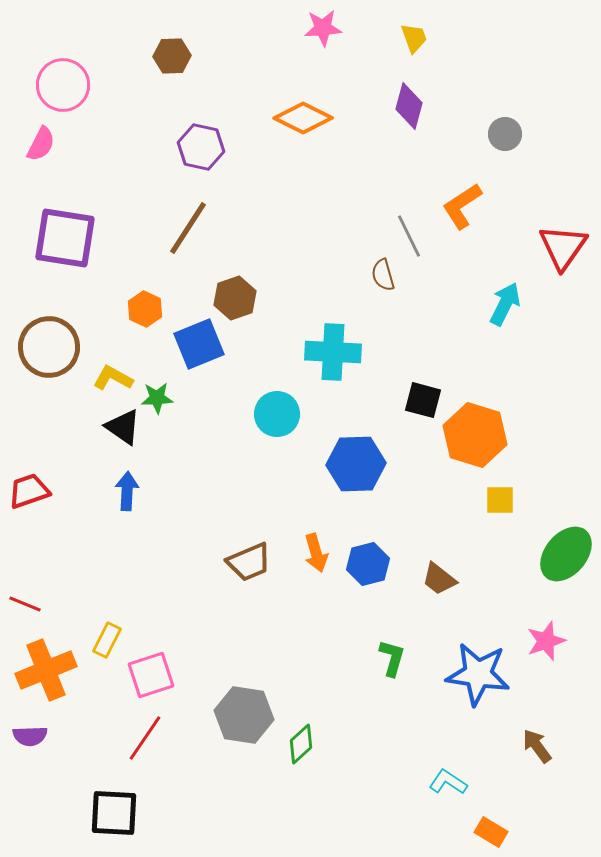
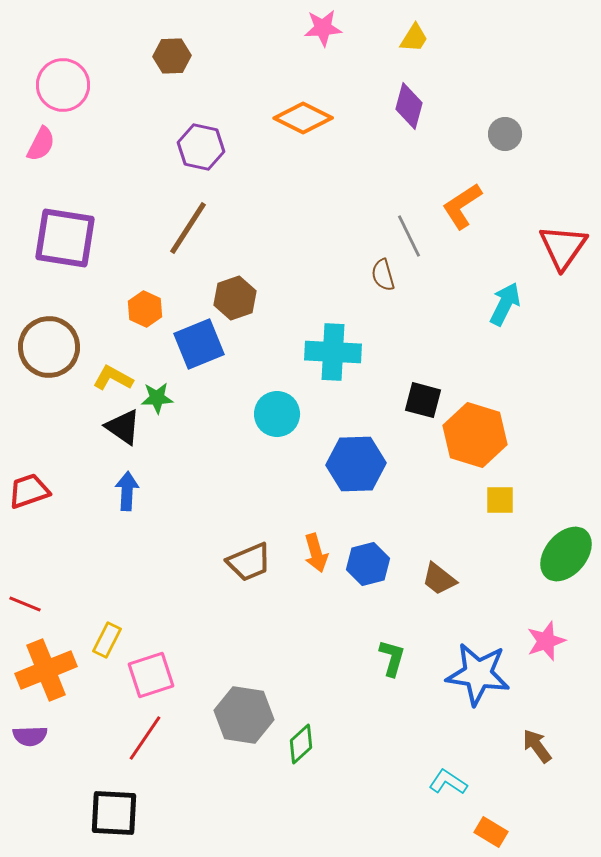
yellow trapezoid at (414, 38): rotated 52 degrees clockwise
